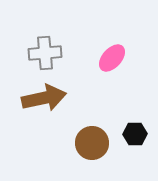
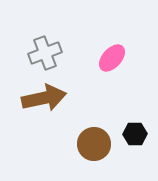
gray cross: rotated 16 degrees counterclockwise
brown circle: moved 2 px right, 1 px down
